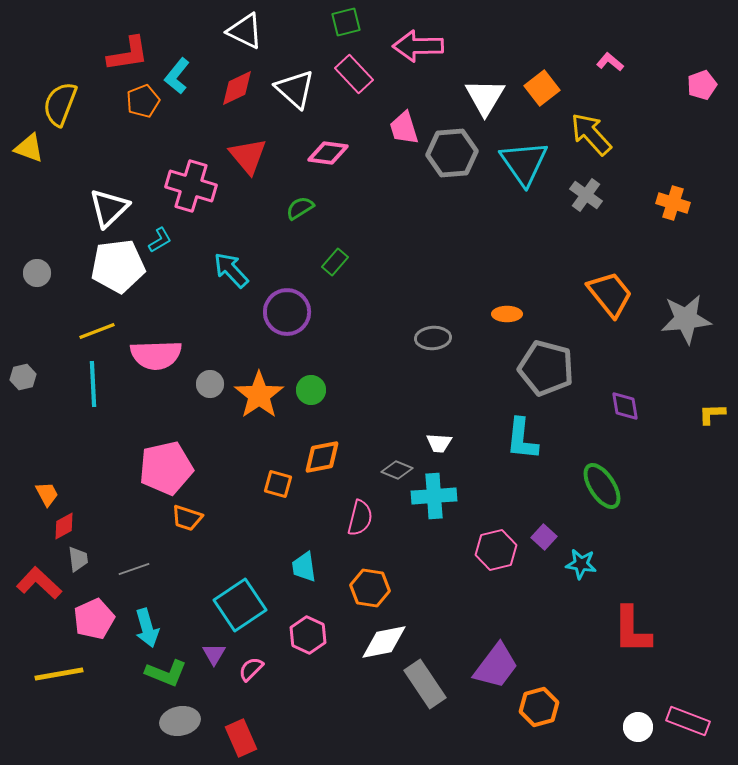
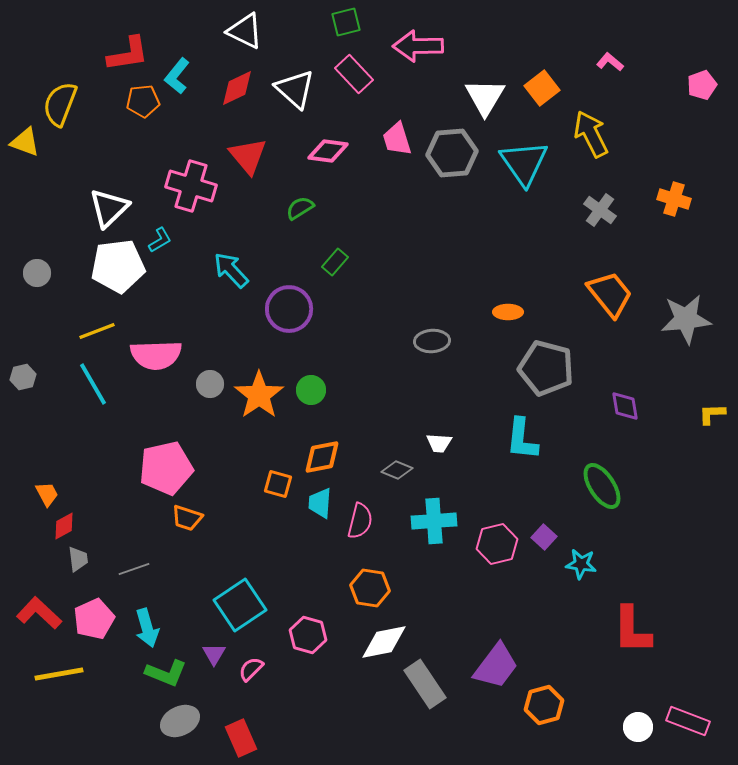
orange pentagon at (143, 101): rotated 16 degrees clockwise
pink trapezoid at (404, 128): moved 7 px left, 11 px down
yellow arrow at (591, 134): rotated 15 degrees clockwise
yellow triangle at (29, 148): moved 4 px left, 6 px up
pink diamond at (328, 153): moved 2 px up
gray cross at (586, 195): moved 14 px right, 15 px down
orange cross at (673, 203): moved 1 px right, 4 px up
purple circle at (287, 312): moved 2 px right, 3 px up
orange ellipse at (507, 314): moved 1 px right, 2 px up
gray ellipse at (433, 338): moved 1 px left, 3 px down
cyan line at (93, 384): rotated 27 degrees counterclockwise
cyan cross at (434, 496): moved 25 px down
pink semicircle at (360, 518): moved 3 px down
pink hexagon at (496, 550): moved 1 px right, 6 px up
cyan trapezoid at (304, 567): moved 16 px right, 64 px up; rotated 12 degrees clockwise
red L-shape at (39, 583): moved 30 px down
pink hexagon at (308, 635): rotated 9 degrees counterclockwise
orange hexagon at (539, 707): moved 5 px right, 2 px up
gray ellipse at (180, 721): rotated 15 degrees counterclockwise
